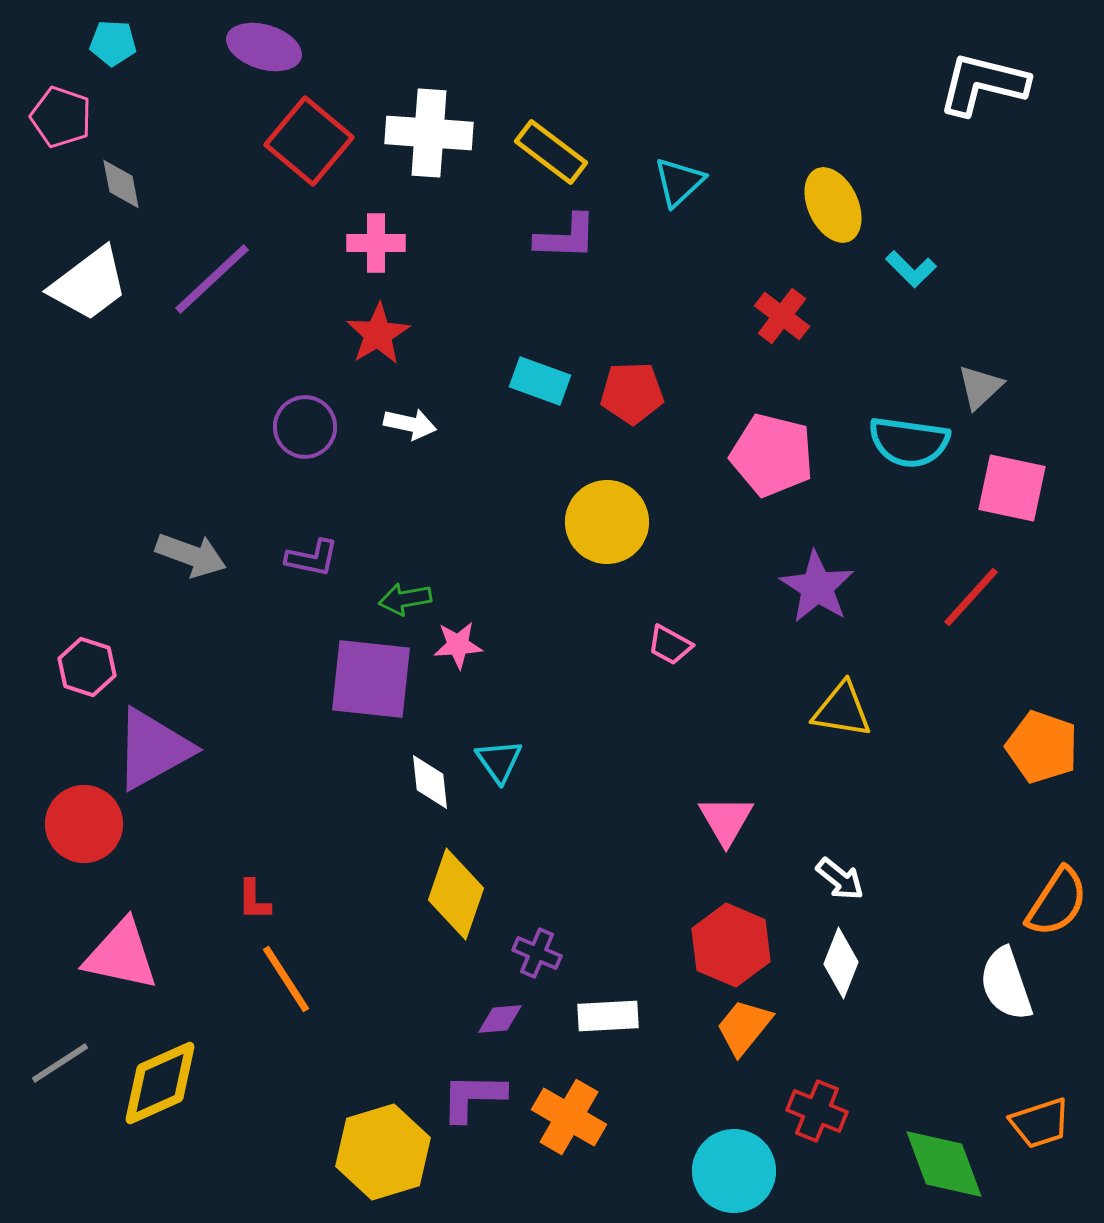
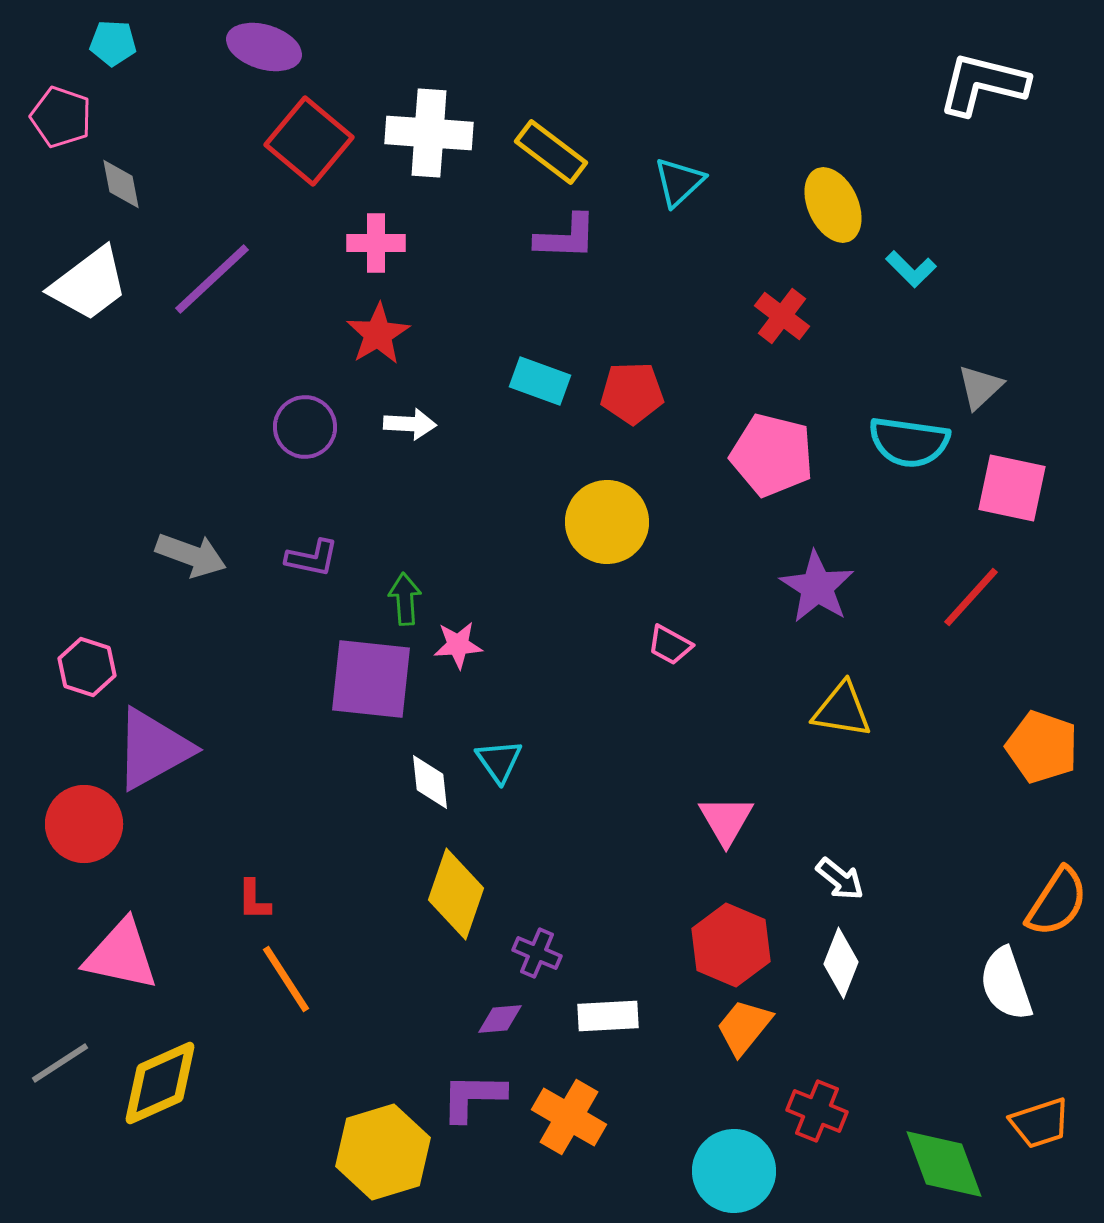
white arrow at (410, 424): rotated 9 degrees counterclockwise
green arrow at (405, 599): rotated 96 degrees clockwise
